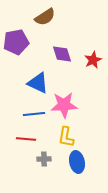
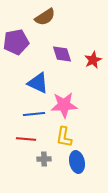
yellow L-shape: moved 2 px left
